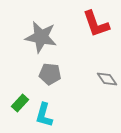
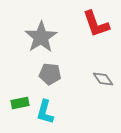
gray star: rotated 28 degrees clockwise
gray diamond: moved 4 px left
green rectangle: rotated 36 degrees clockwise
cyan L-shape: moved 1 px right, 3 px up
